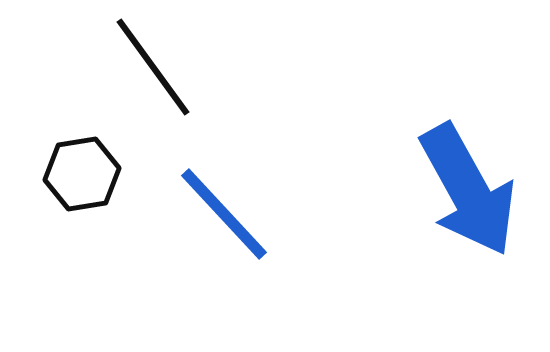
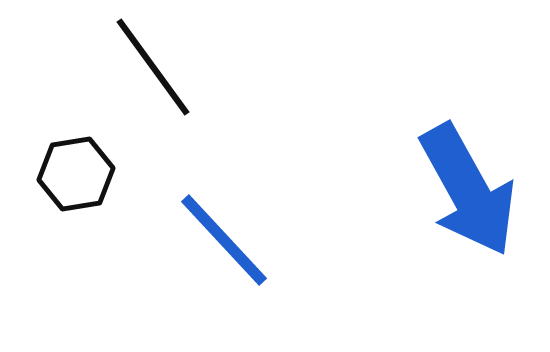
black hexagon: moved 6 px left
blue line: moved 26 px down
